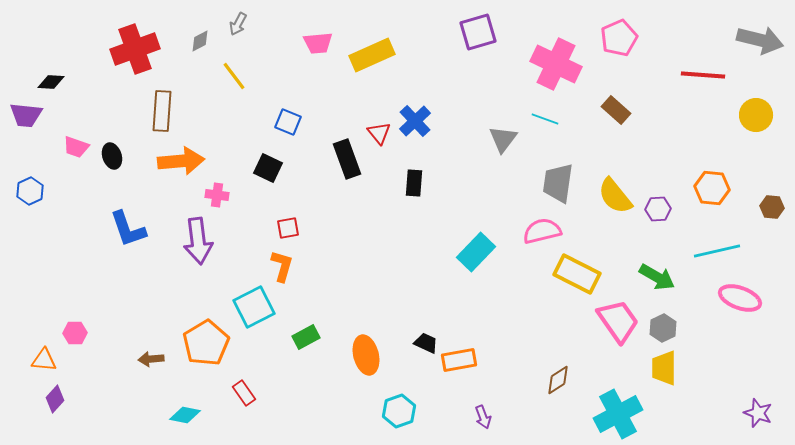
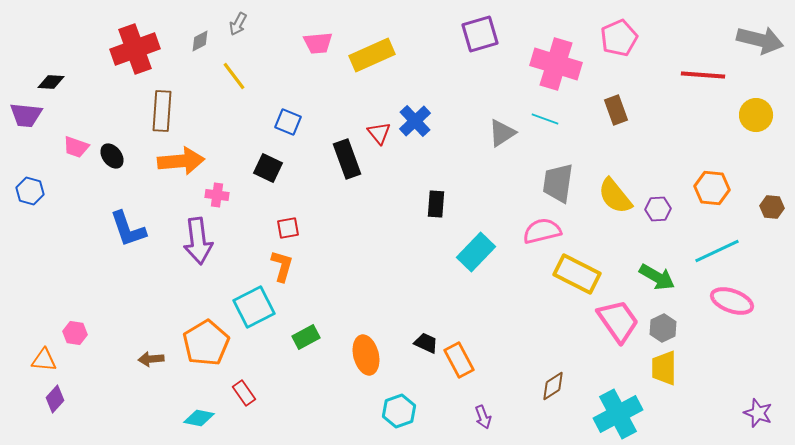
purple square at (478, 32): moved 2 px right, 2 px down
pink cross at (556, 64): rotated 9 degrees counterclockwise
brown rectangle at (616, 110): rotated 28 degrees clockwise
gray triangle at (503, 139): moved 1 px left, 6 px up; rotated 20 degrees clockwise
black ellipse at (112, 156): rotated 20 degrees counterclockwise
black rectangle at (414, 183): moved 22 px right, 21 px down
blue hexagon at (30, 191): rotated 20 degrees counterclockwise
cyan line at (717, 251): rotated 12 degrees counterclockwise
pink ellipse at (740, 298): moved 8 px left, 3 px down
pink hexagon at (75, 333): rotated 10 degrees clockwise
orange rectangle at (459, 360): rotated 72 degrees clockwise
brown diamond at (558, 380): moved 5 px left, 6 px down
cyan diamond at (185, 415): moved 14 px right, 3 px down
